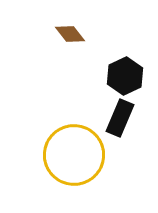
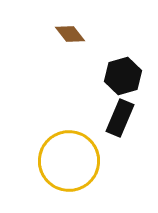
black hexagon: moved 2 px left; rotated 9 degrees clockwise
yellow circle: moved 5 px left, 6 px down
